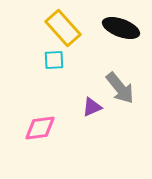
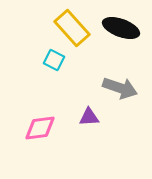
yellow rectangle: moved 9 px right
cyan square: rotated 30 degrees clockwise
gray arrow: rotated 32 degrees counterclockwise
purple triangle: moved 3 px left, 10 px down; rotated 20 degrees clockwise
